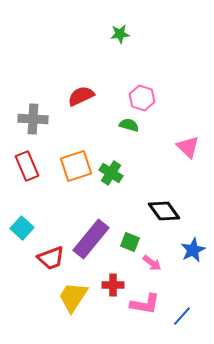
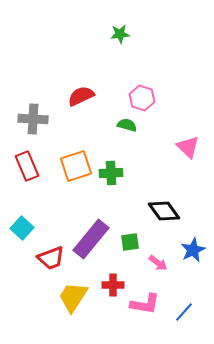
green semicircle: moved 2 px left
green cross: rotated 35 degrees counterclockwise
green square: rotated 30 degrees counterclockwise
pink arrow: moved 6 px right
blue line: moved 2 px right, 4 px up
